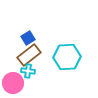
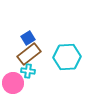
brown rectangle: moved 1 px up
